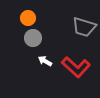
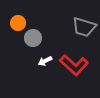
orange circle: moved 10 px left, 5 px down
white arrow: rotated 56 degrees counterclockwise
red L-shape: moved 2 px left, 2 px up
